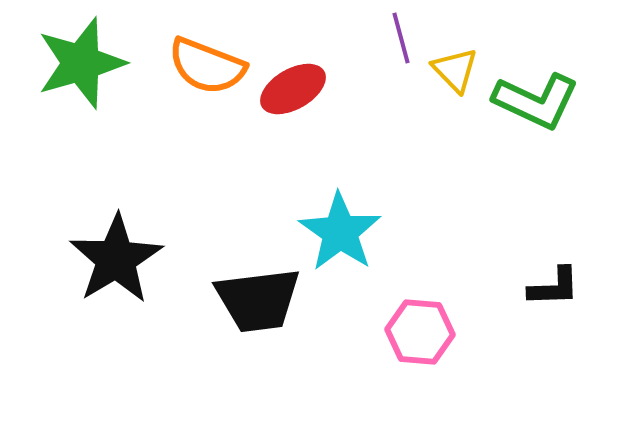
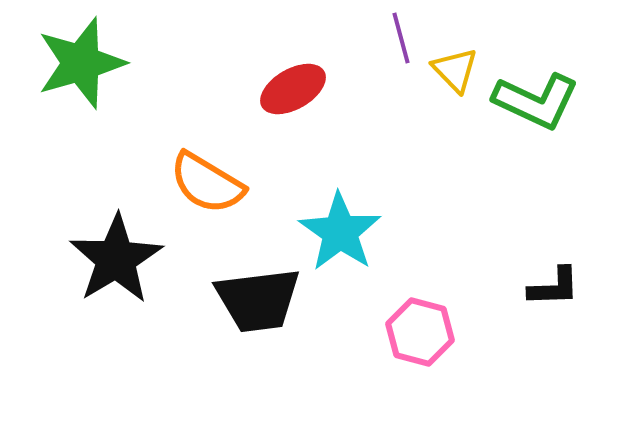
orange semicircle: moved 117 px down; rotated 10 degrees clockwise
pink hexagon: rotated 10 degrees clockwise
